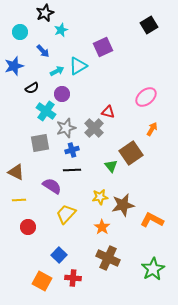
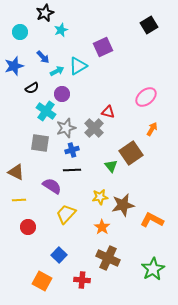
blue arrow: moved 6 px down
gray square: rotated 18 degrees clockwise
red cross: moved 9 px right, 2 px down
